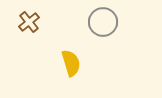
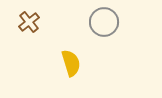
gray circle: moved 1 px right
